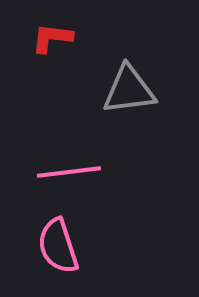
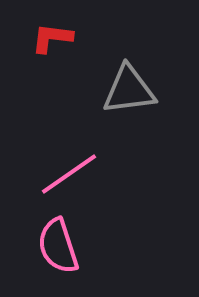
pink line: moved 2 px down; rotated 28 degrees counterclockwise
